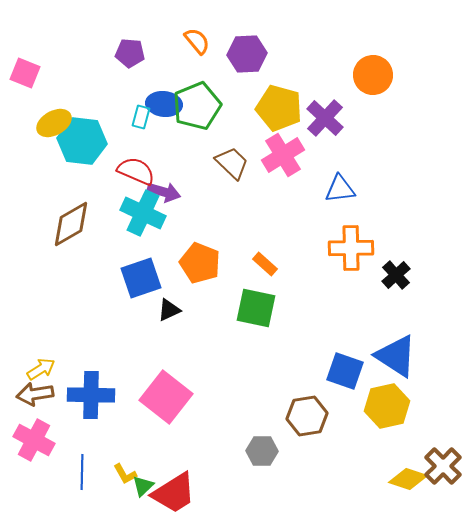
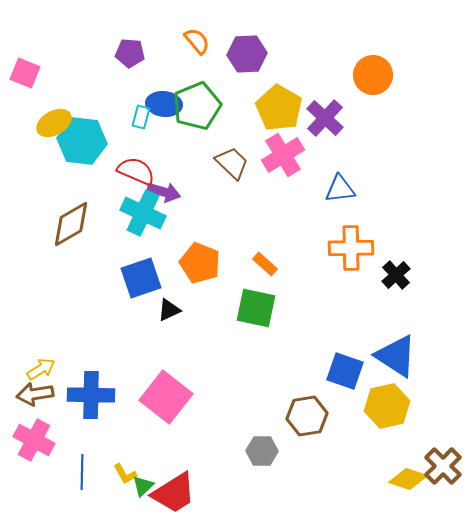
yellow pentagon at (279, 108): rotated 15 degrees clockwise
